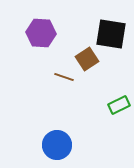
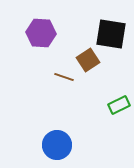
brown square: moved 1 px right, 1 px down
